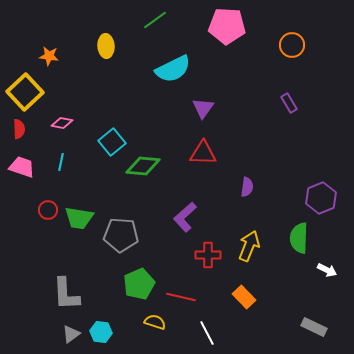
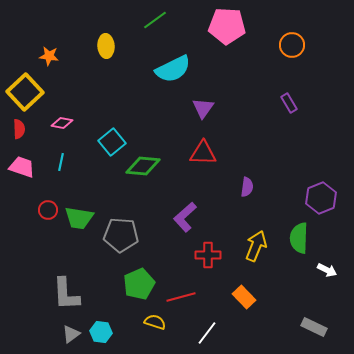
yellow arrow: moved 7 px right
red line: rotated 28 degrees counterclockwise
white line: rotated 65 degrees clockwise
